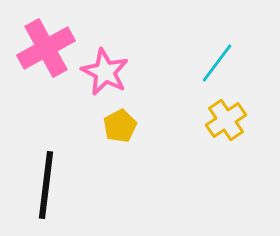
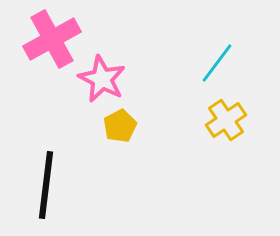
pink cross: moved 6 px right, 9 px up
pink star: moved 3 px left, 7 px down
